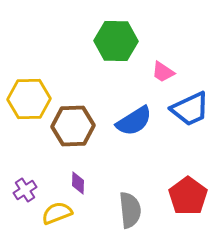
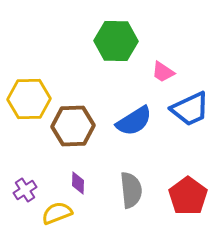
gray semicircle: moved 1 px right, 20 px up
